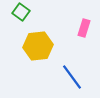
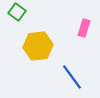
green square: moved 4 px left
